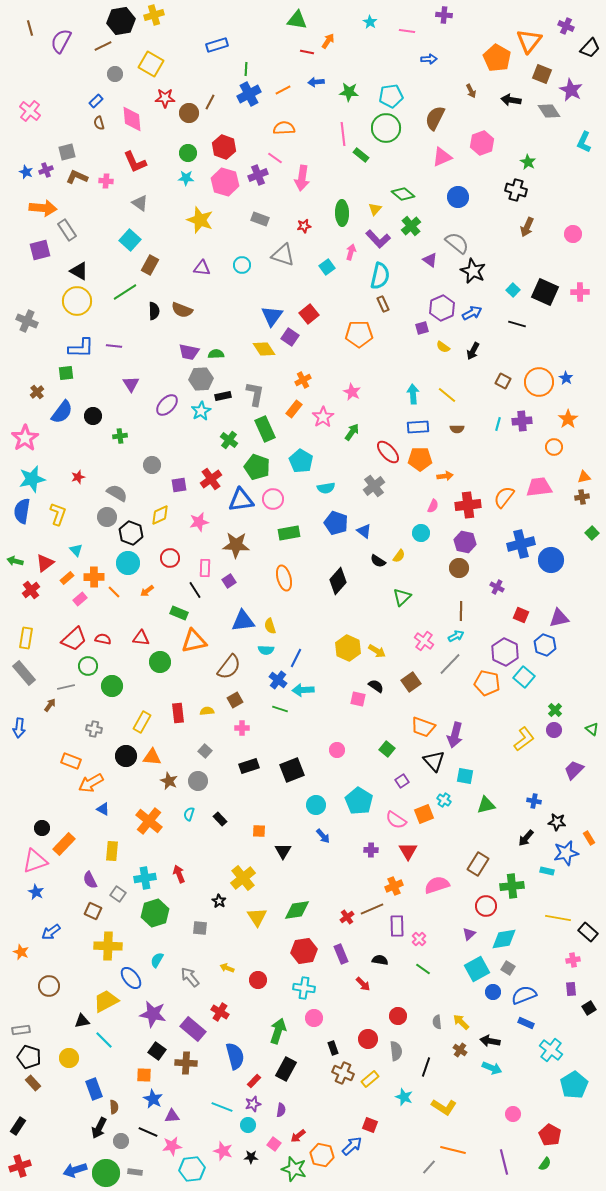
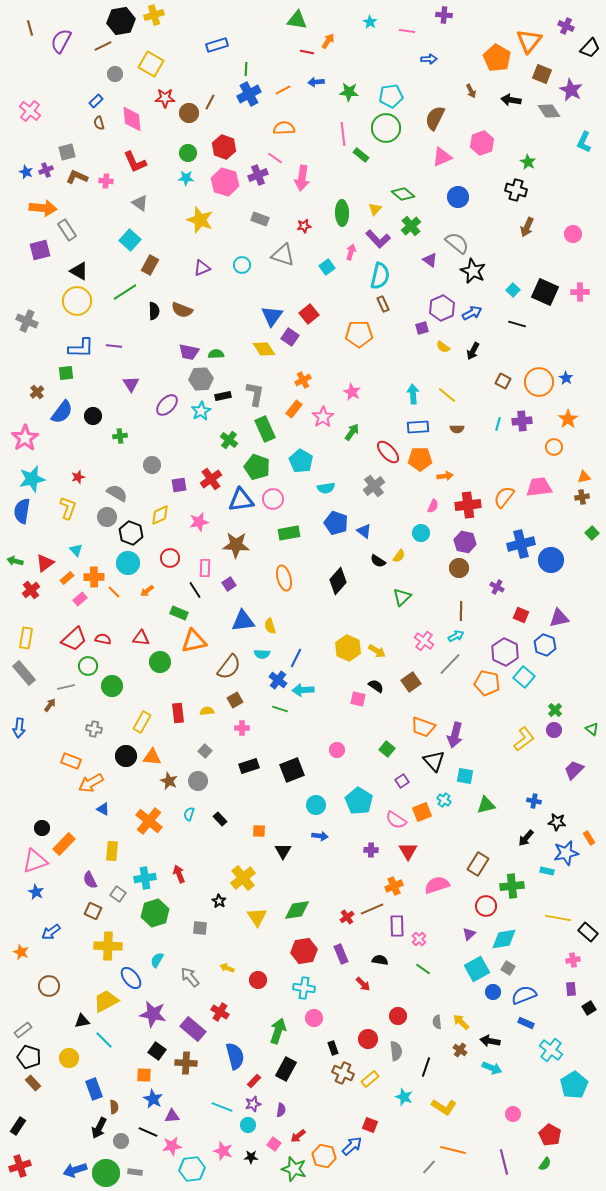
purple triangle at (202, 268): rotated 30 degrees counterclockwise
yellow L-shape at (58, 514): moved 10 px right, 6 px up
purple square at (229, 581): moved 3 px down
cyan semicircle at (266, 650): moved 4 px left, 4 px down
orange square at (424, 814): moved 2 px left, 2 px up
blue arrow at (323, 836): moved 3 px left; rotated 42 degrees counterclockwise
gray rectangle at (21, 1030): moved 2 px right; rotated 30 degrees counterclockwise
orange hexagon at (322, 1155): moved 2 px right, 1 px down
